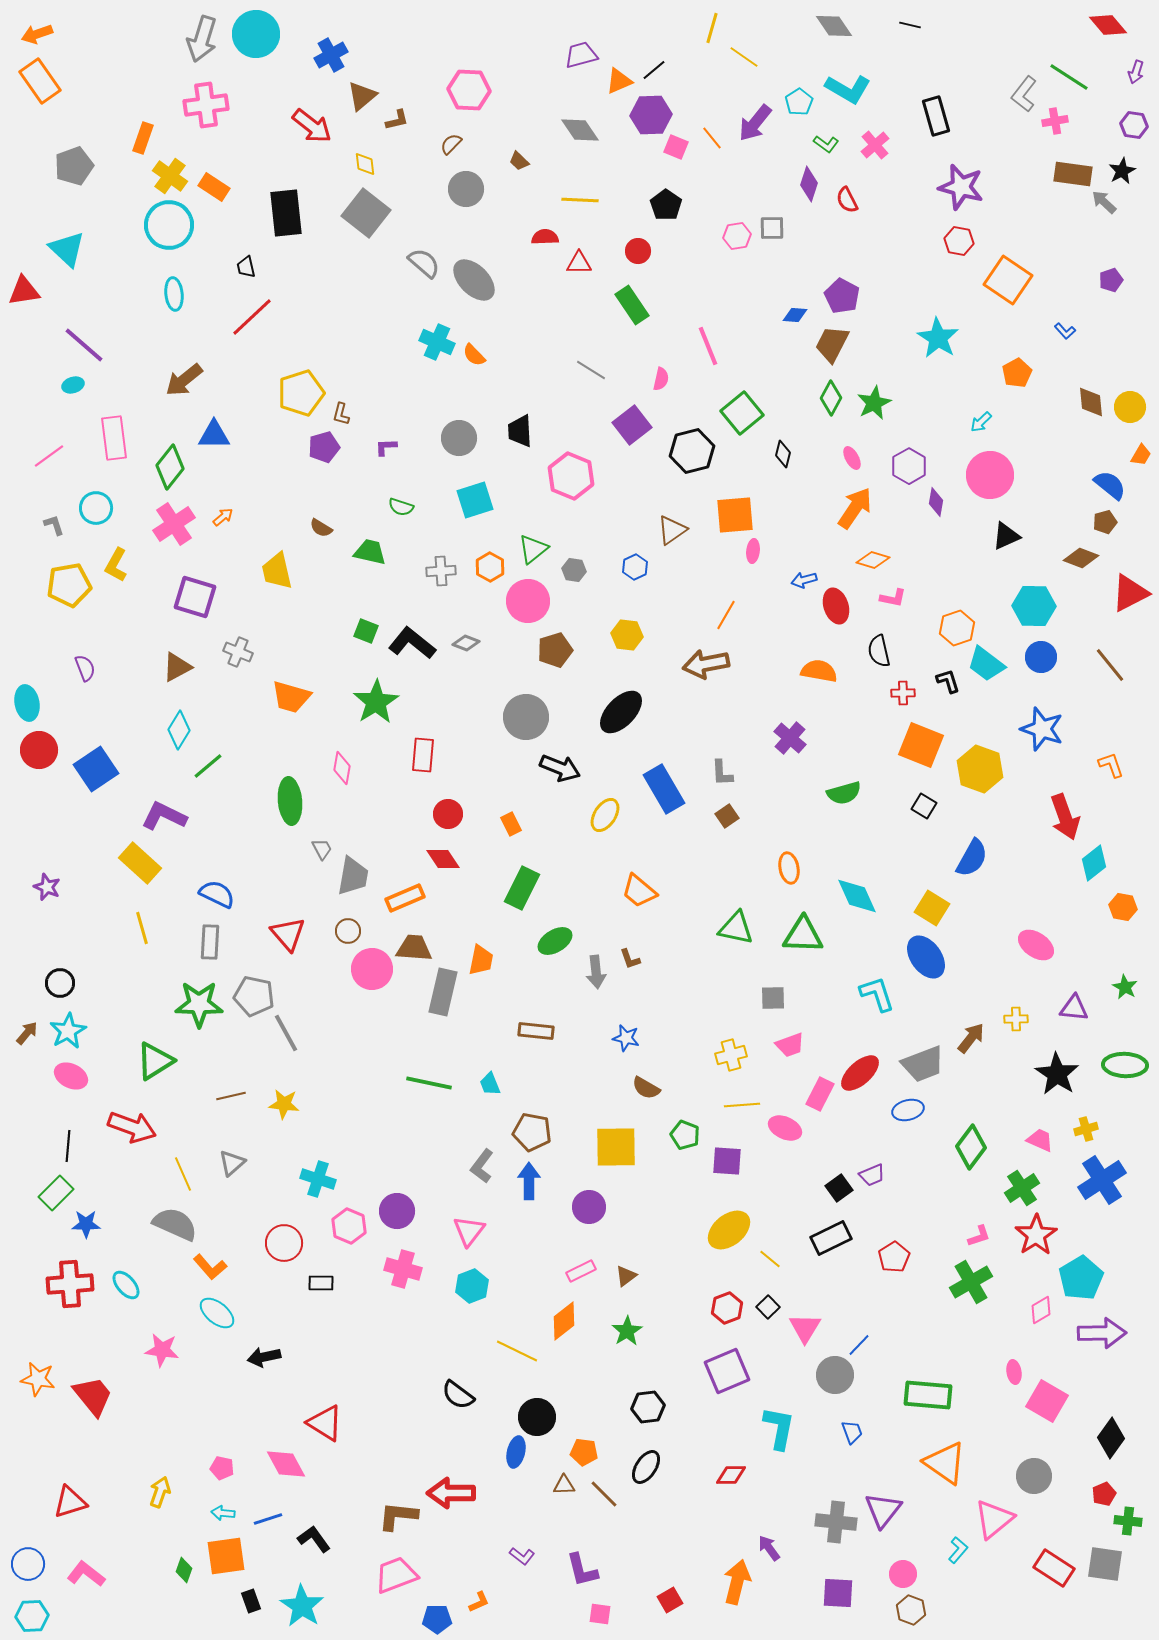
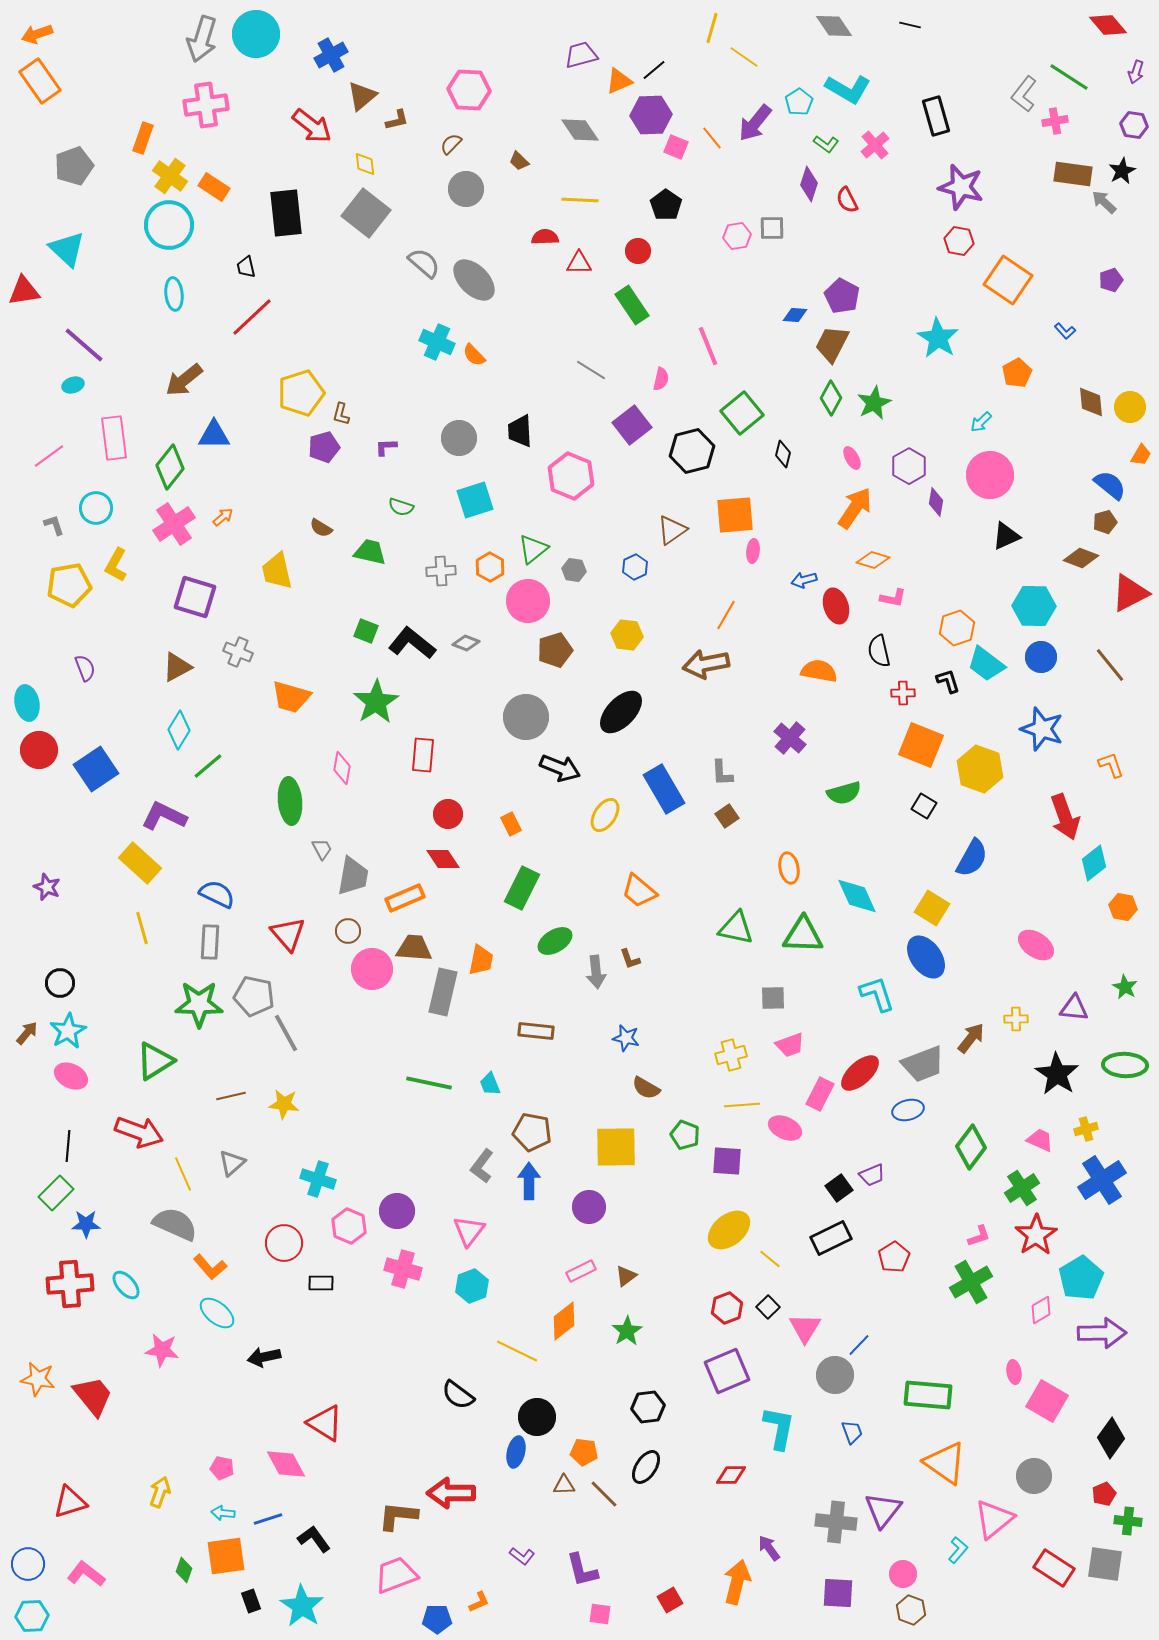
red arrow at (132, 1127): moved 7 px right, 5 px down
